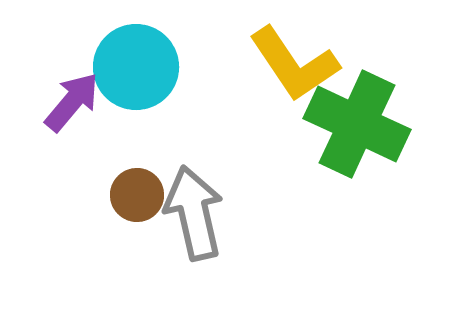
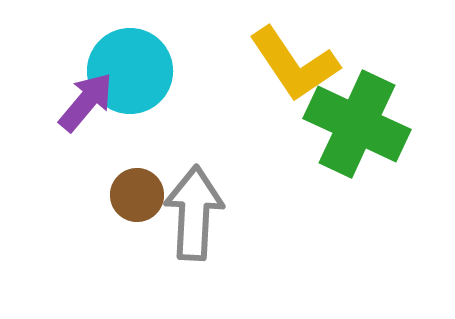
cyan circle: moved 6 px left, 4 px down
purple arrow: moved 14 px right
gray arrow: rotated 16 degrees clockwise
